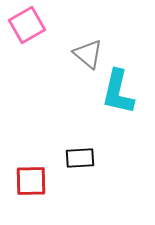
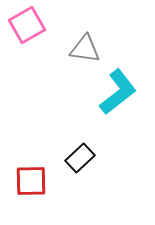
gray triangle: moved 3 px left, 5 px up; rotated 32 degrees counterclockwise
cyan L-shape: rotated 141 degrees counterclockwise
black rectangle: rotated 40 degrees counterclockwise
